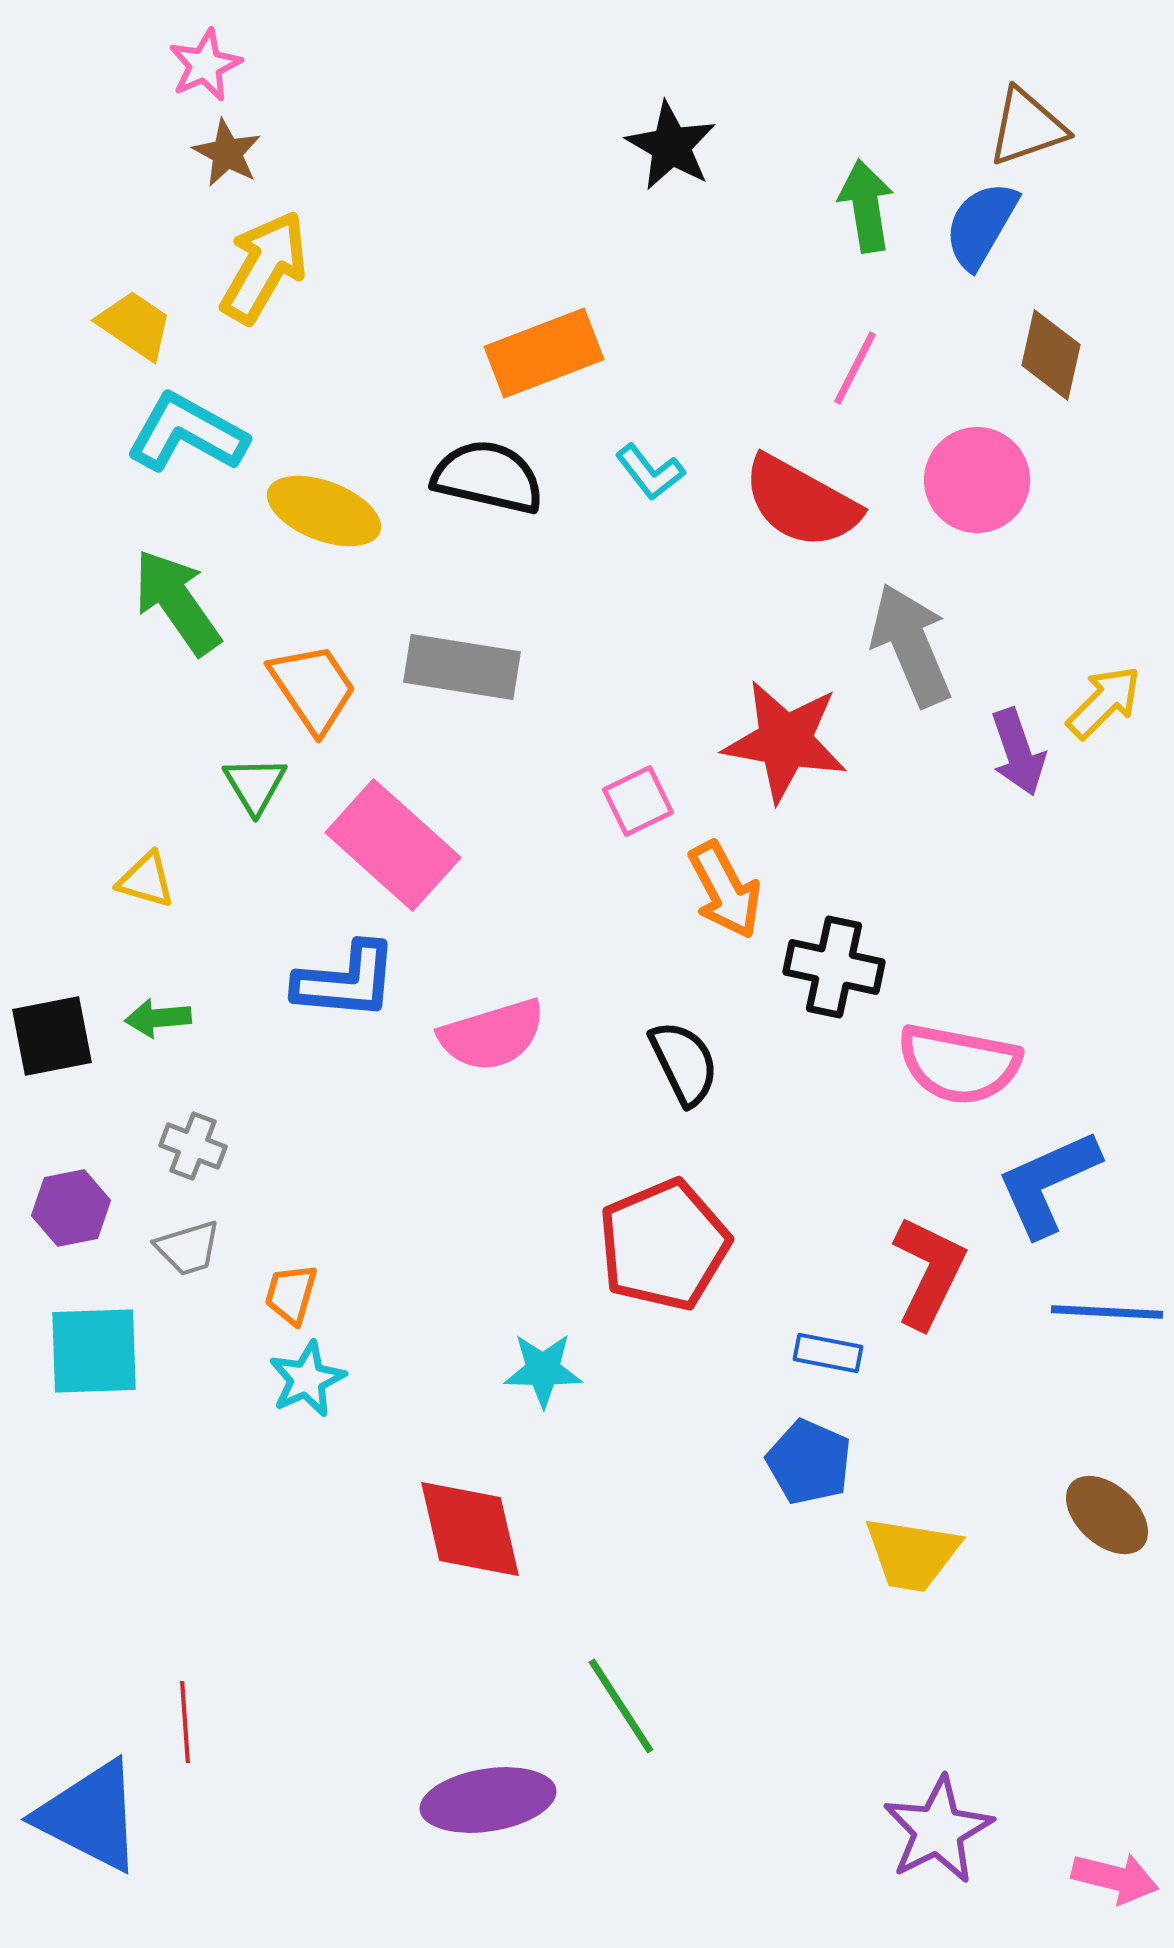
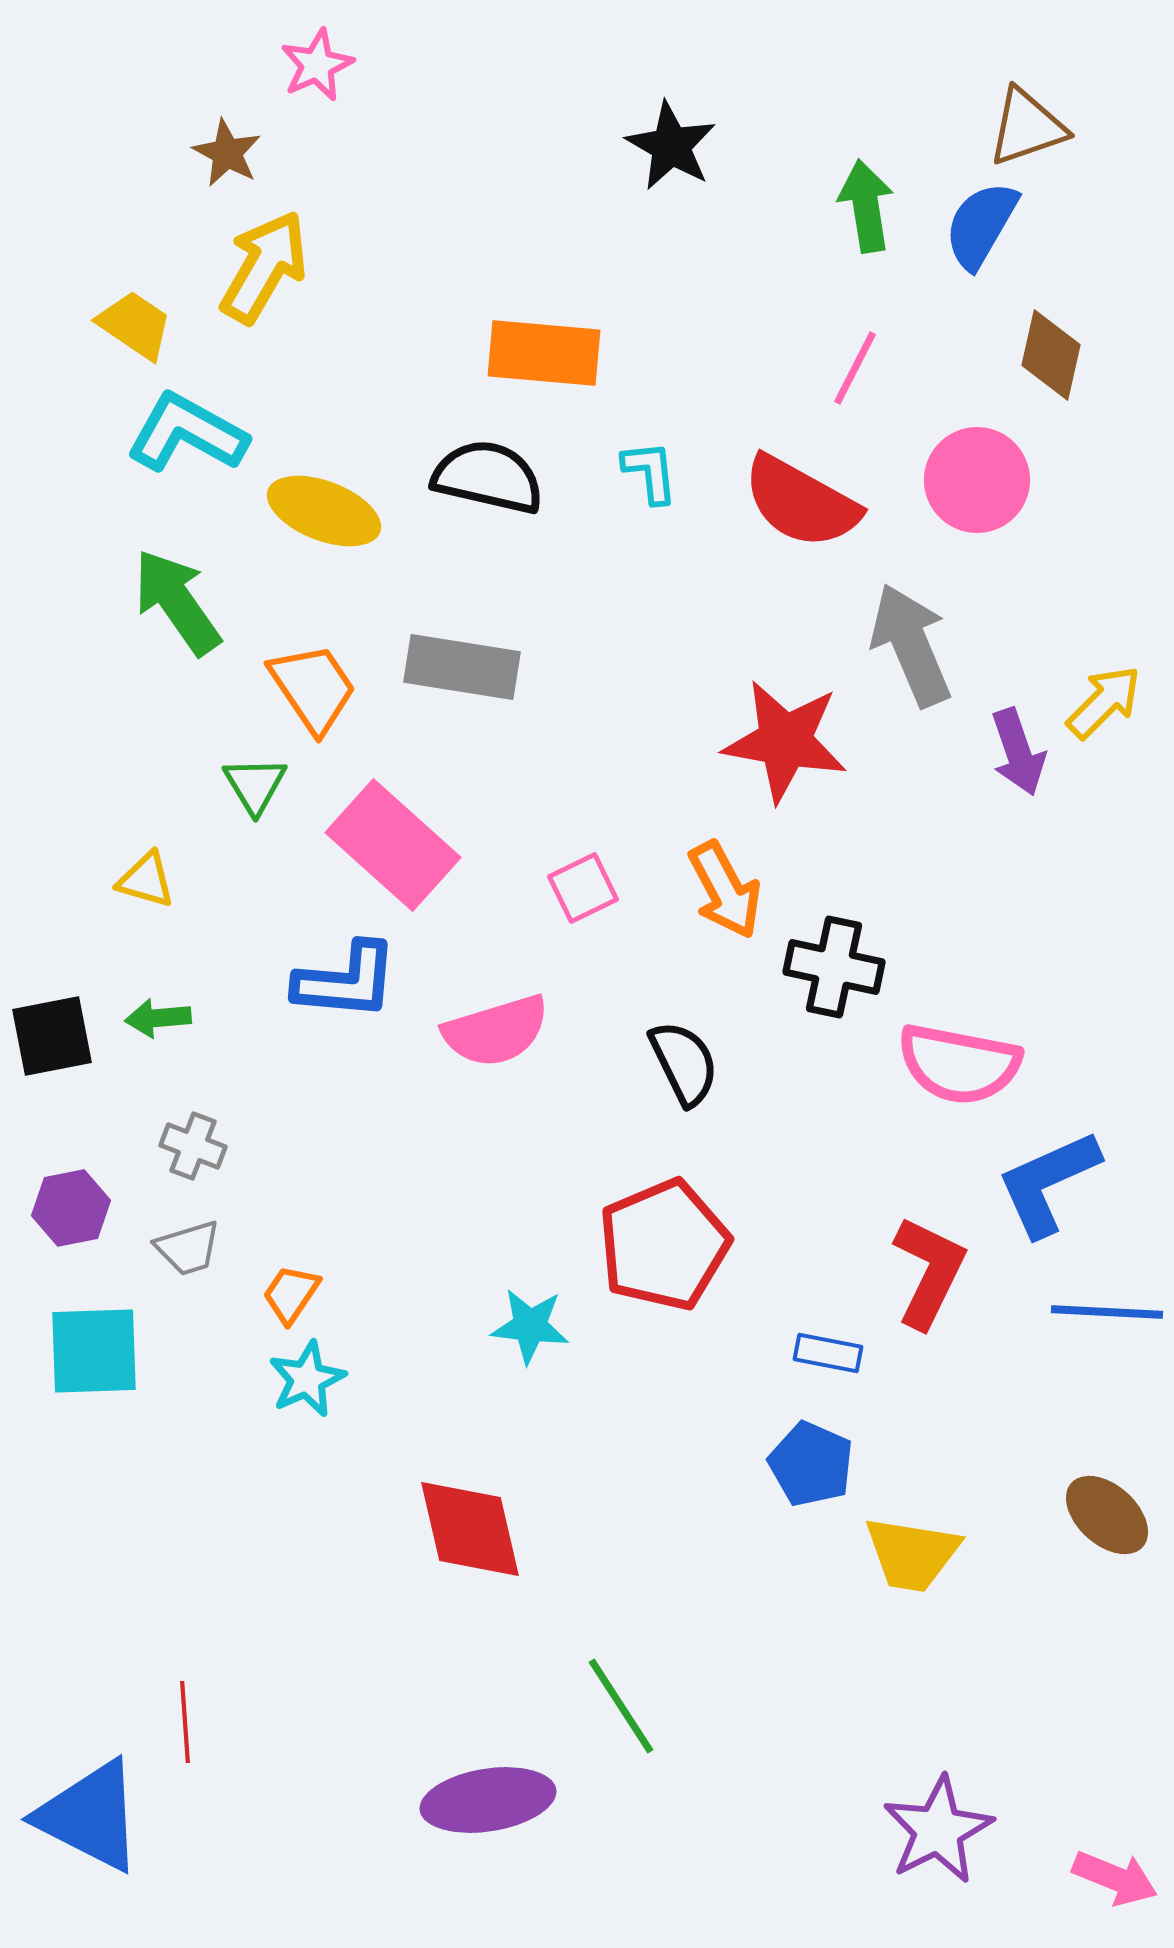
pink star at (205, 65): moved 112 px right
orange rectangle at (544, 353): rotated 26 degrees clockwise
cyan L-shape at (650, 472): rotated 148 degrees counterclockwise
pink square at (638, 801): moved 55 px left, 87 px down
pink semicircle at (492, 1035): moved 4 px right, 4 px up
orange trapezoid at (291, 1294): rotated 18 degrees clockwise
cyan star at (543, 1370): moved 13 px left, 44 px up; rotated 6 degrees clockwise
blue pentagon at (809, 1462): moved 2 px right, 2 px down
pink arrow at (1115, 1878): rotated 8 degrees clockwise
